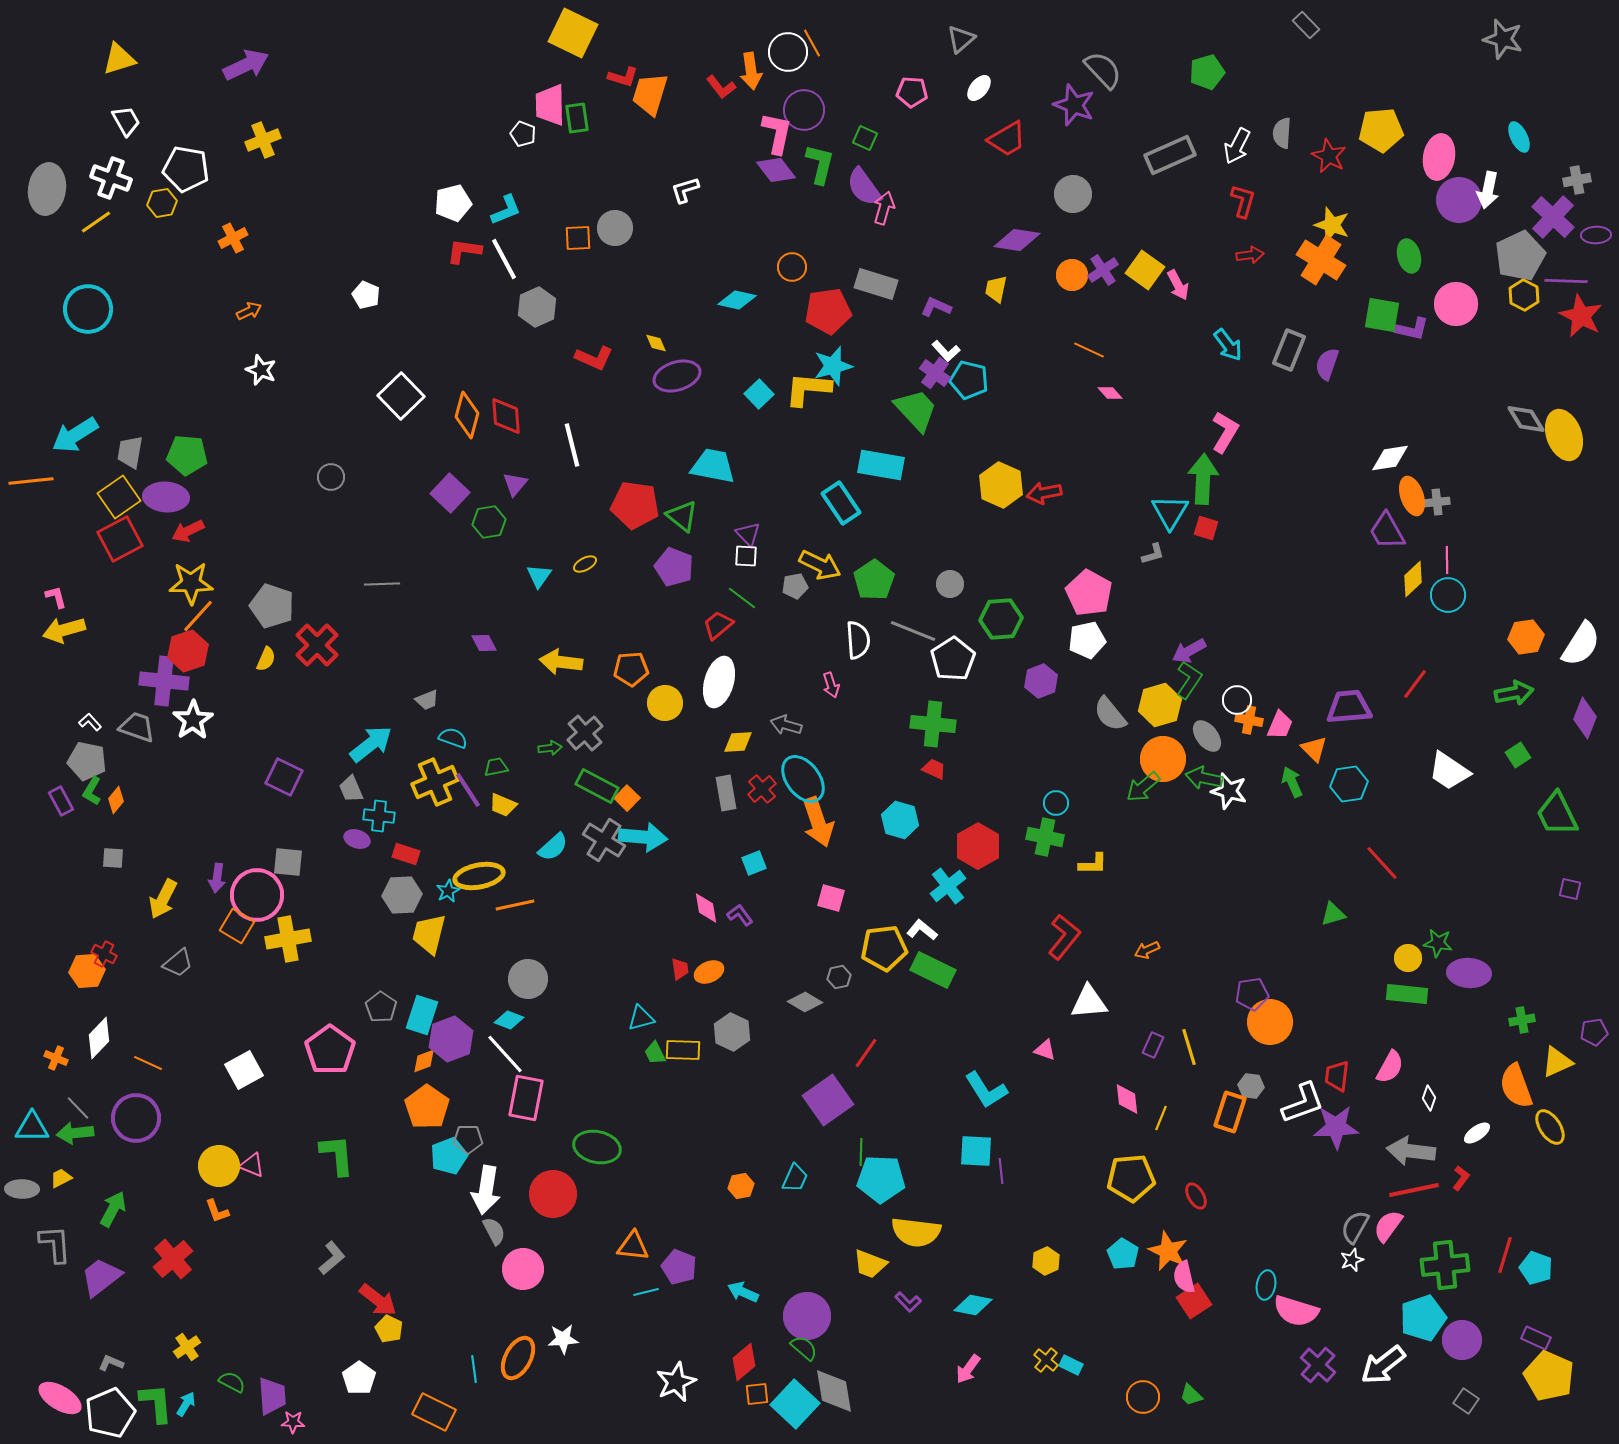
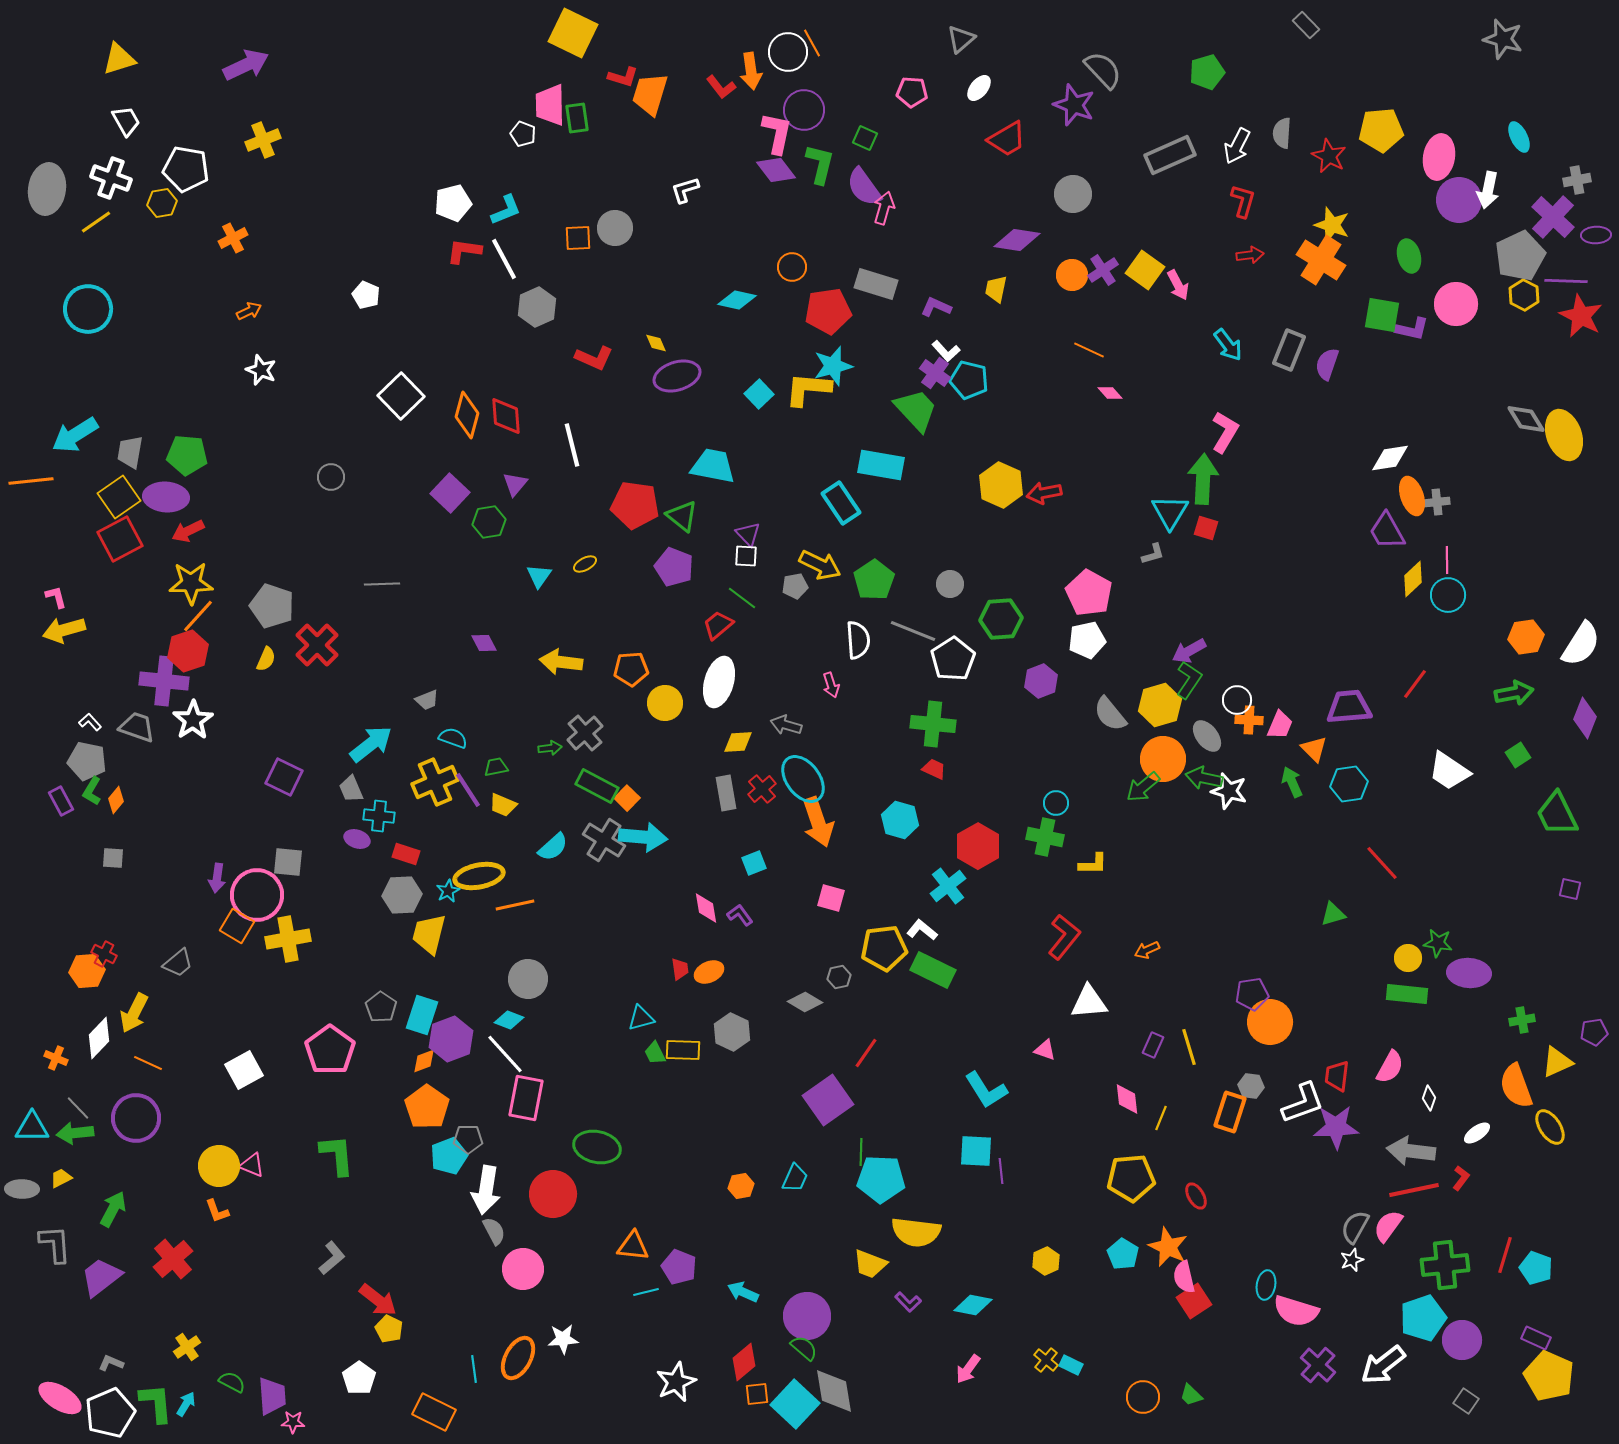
orange cross at (1249, 720): rotated 8 degrees counterclockwise
yellow arrow at (163, 899): moved 29 px left, 114 px down
orange star at (1168, 1251): moved 4 px up
